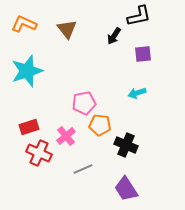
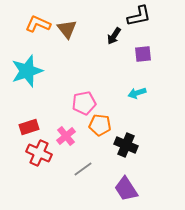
orange L-shape: moved 14 px right
gray line: rotated 12 degrees counterclockwise
